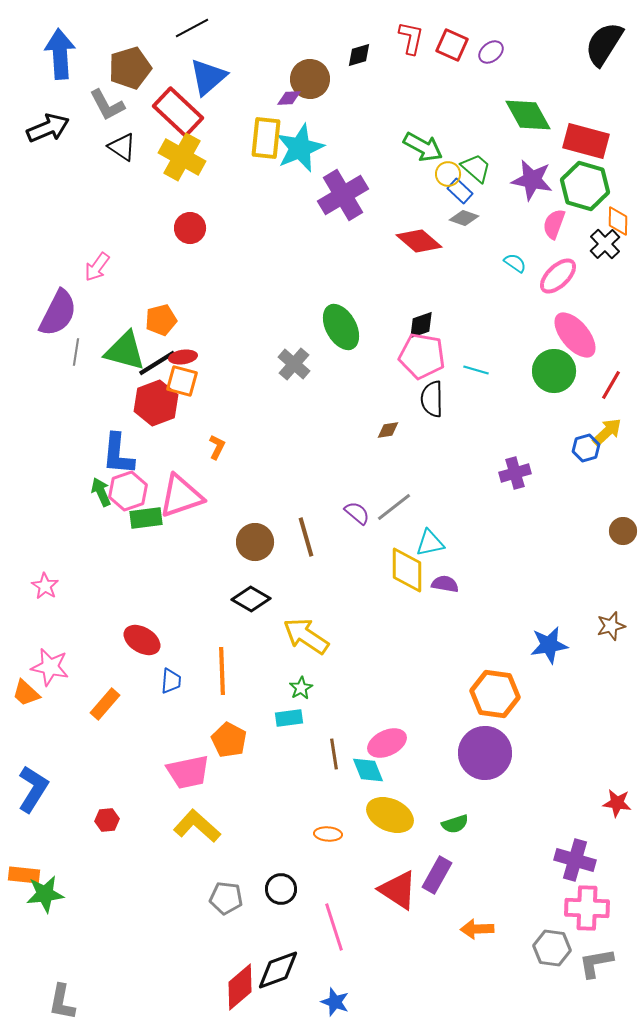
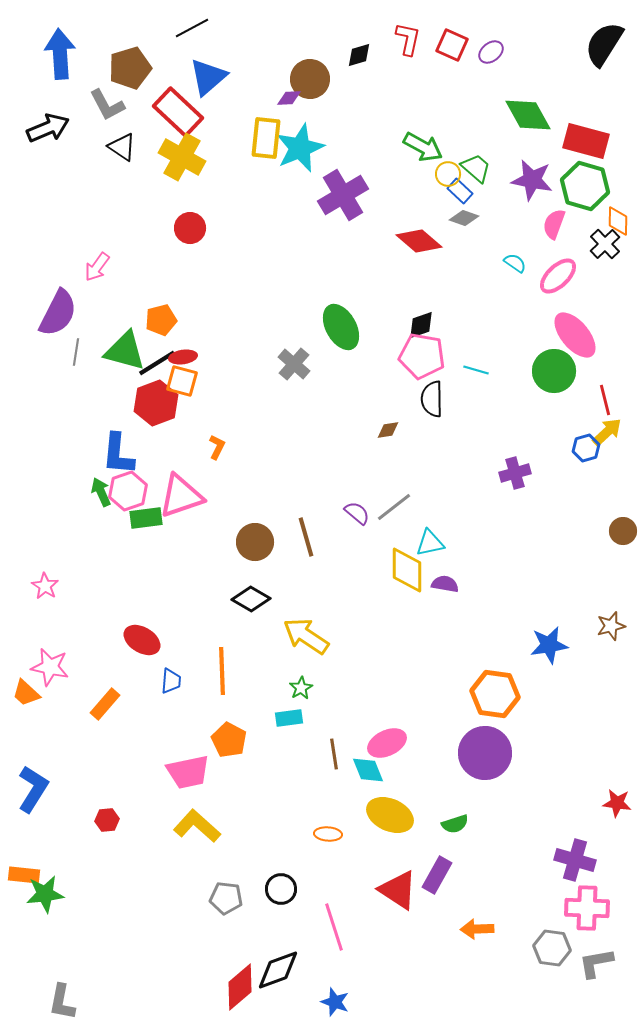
red L-shape at (411, 38): moved 3 px left, 1 px down
red line at (611, 385): moved 6 px left, 15 px down; rotated 44 degrees counterclockwise
